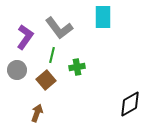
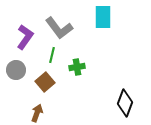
gray circle: moved 1 px left
brown square: moved 1 px left, 2 px down
black diamond: moved 5 px left, 1 px up; rotated 40 degrees counterclockwise
